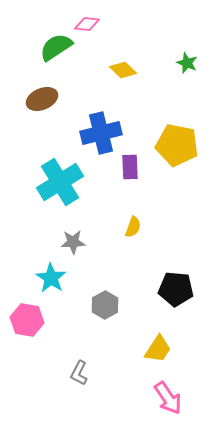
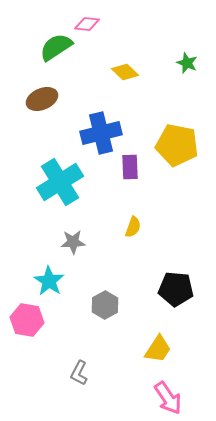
yellow diamond: moved 2 px right, 2 px down
cyan star: moved 2 px left, 3 px down
